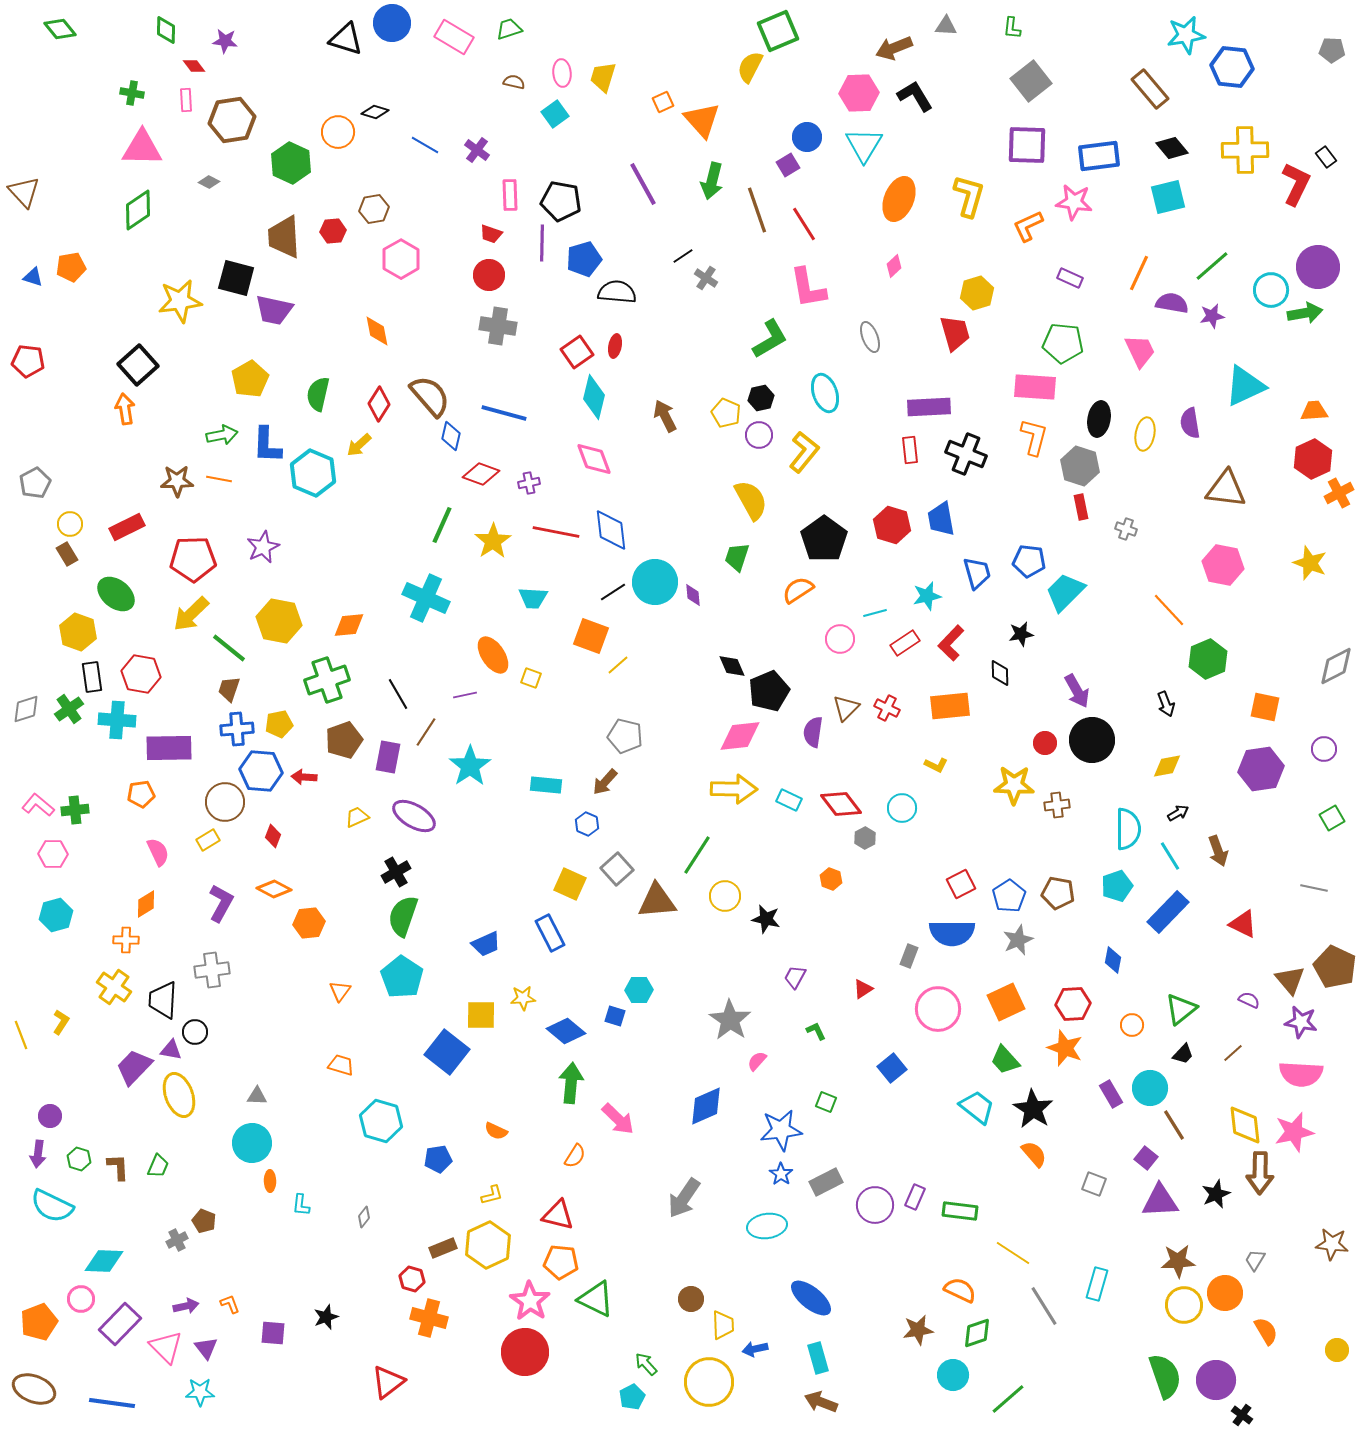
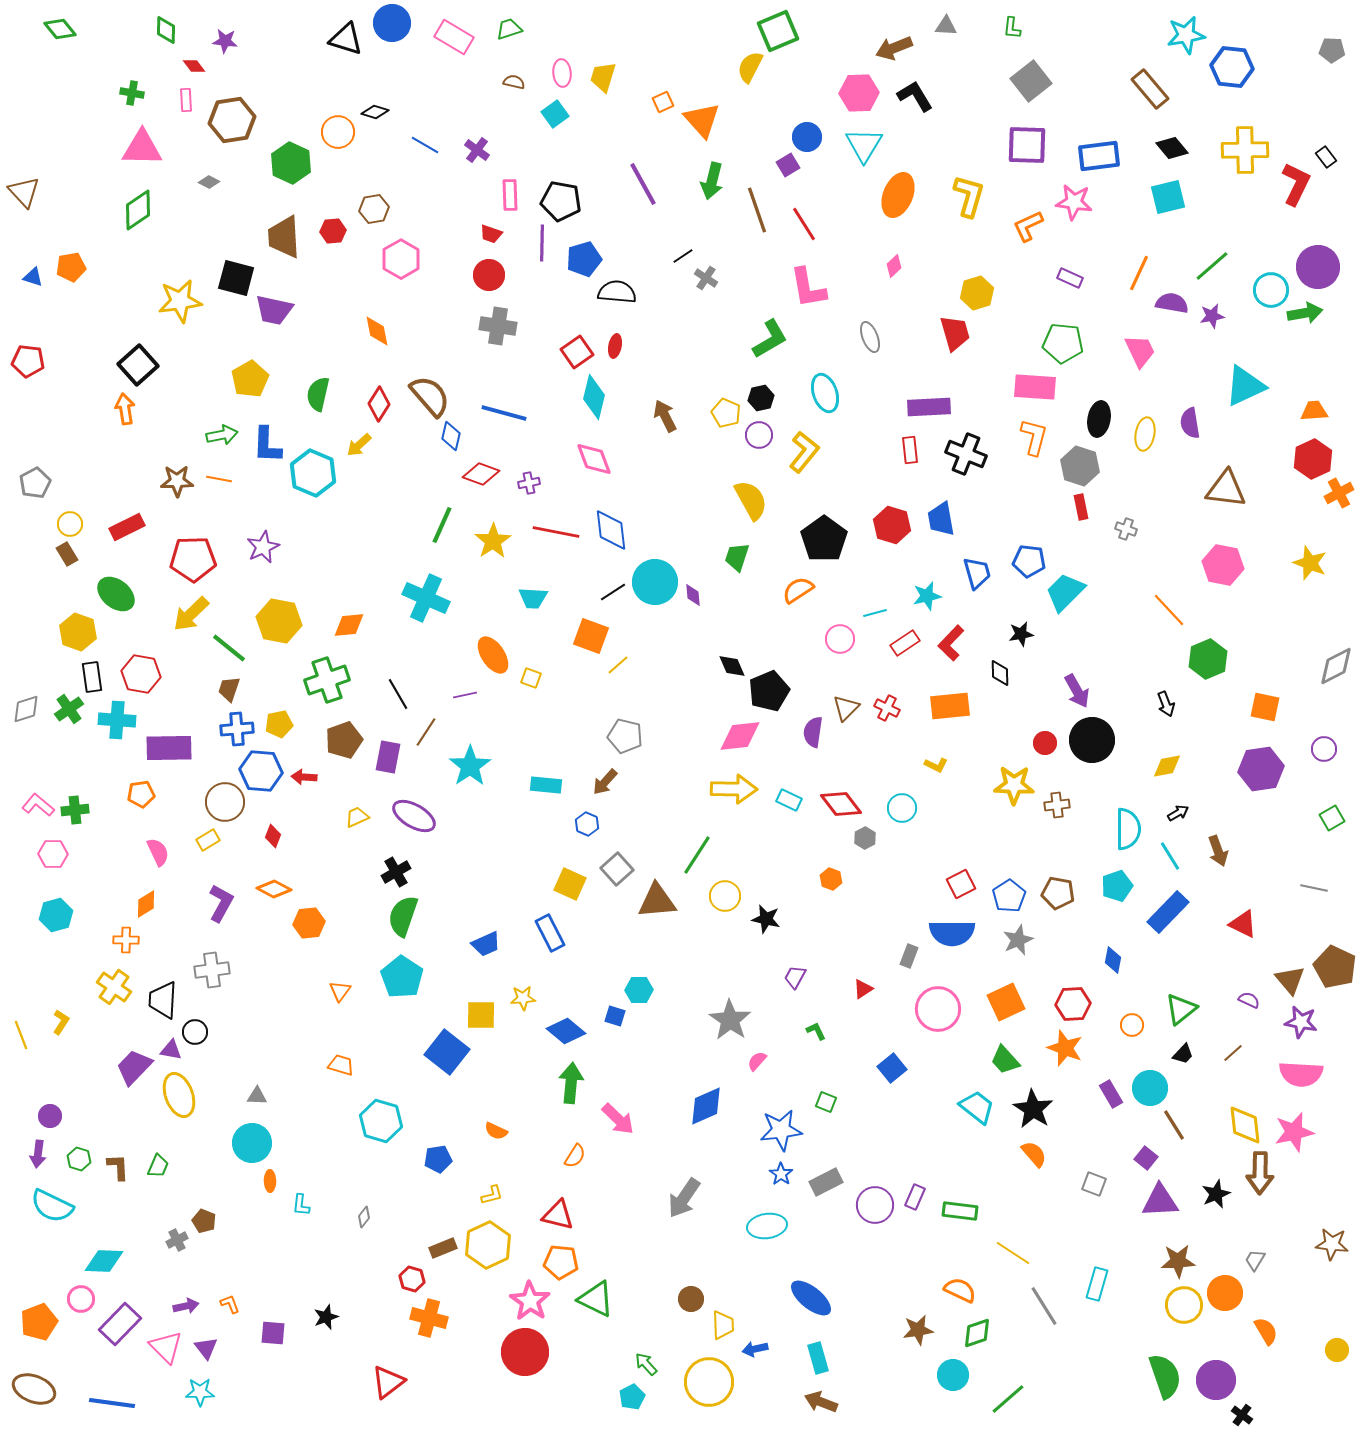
orange ellipse at (899, 199): moved 1 px left, 4 px up
